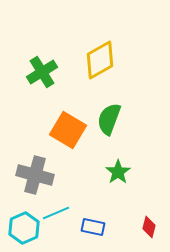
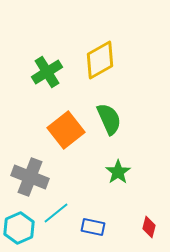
green cross: moved 5 px right
green semicircle: rotated 136 degrees clockwise
orange square: moved 2 px left; rotated 21 degrees clockwise
gray cross: moved 5 px left, 2 px down; rotated 6 degrees clockwise
cyan line: rotated 16 degrees counterclockwise
cyan hexagon: moved 5 px left
